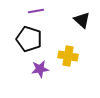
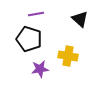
purple line: moved 3 px down
black triangle: moved 2 px left, 1 px up
